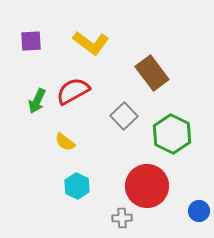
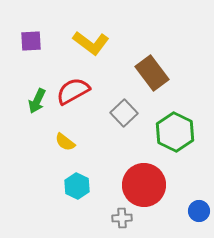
gray square: moved 3 px up
green hexagon: moved 3 px right, 2 px up
red circle: moved 3 px left, 1 px up
